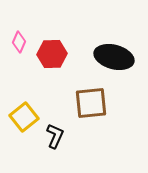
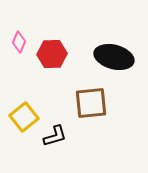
black L-shape: rotated 50 degrees clockwise
